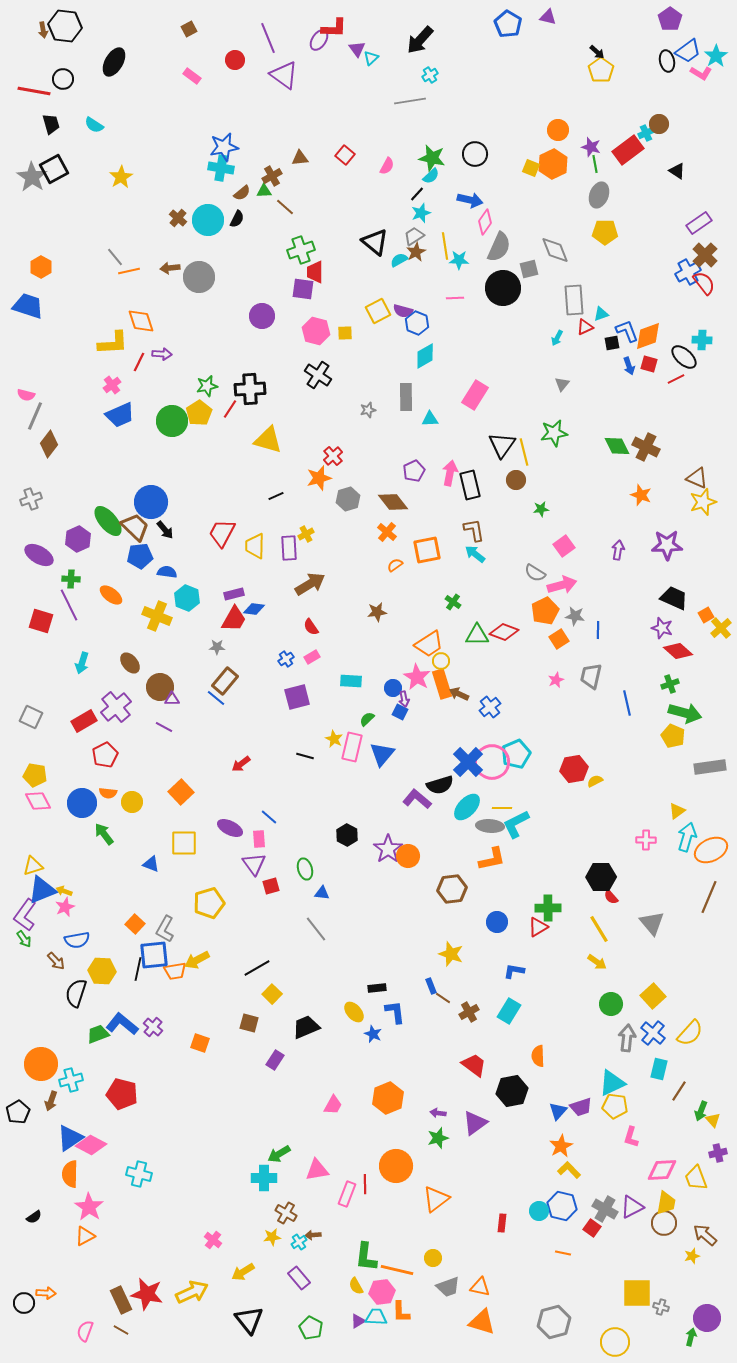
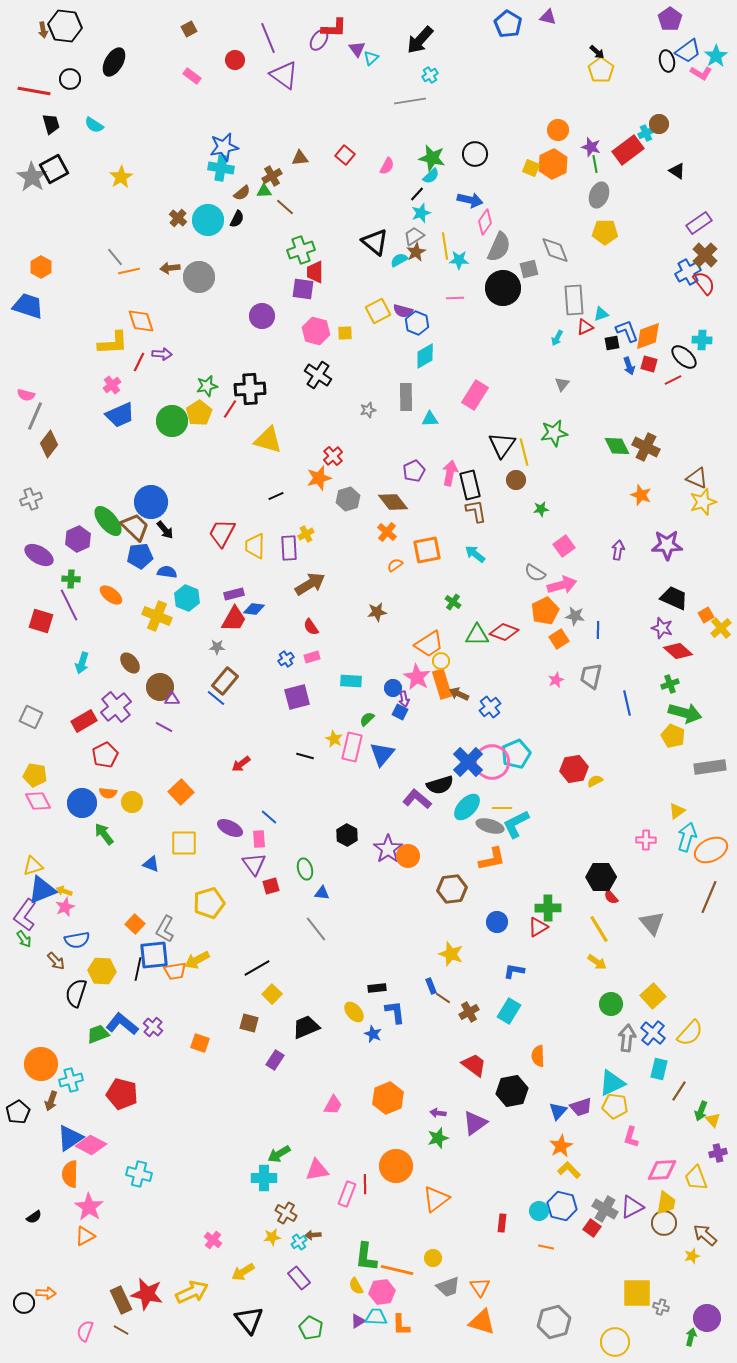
black circle at (63, 79): moved 7 px right
red line at (676, 379): moved 3 px left, 1 px down
brown L-shape at (474, 530): moved 2 px right, 19 px up
pink rectangle at (312, 657): rotated 14 degrees clockwise
gray ellipse at (490, 826): rotated 12 degrees clockwise
orange line at (563, 1253): moved 17 px left, 6 px up
orange triangle at (480, 1287): rotated 45 degrees clockwise
orange L-shape at (401, 1312): moved 13 px down
